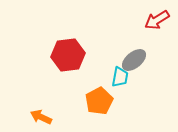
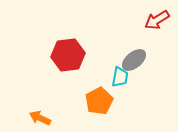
orange arrow: moved 1 px left, 1 px down
